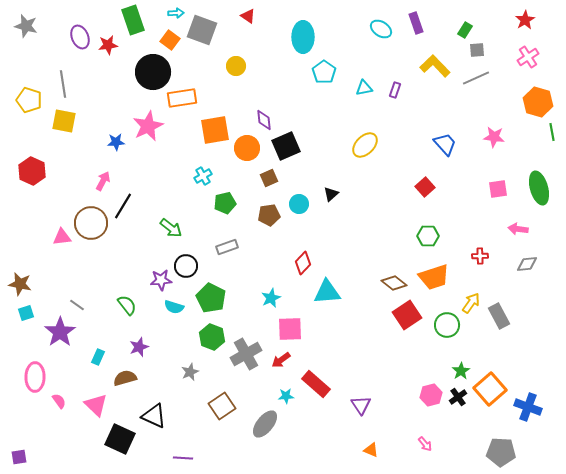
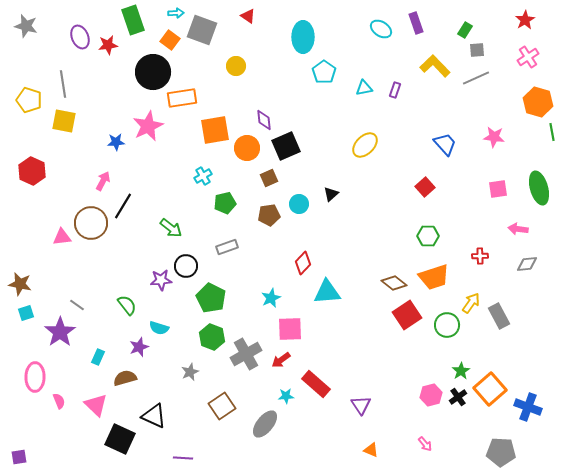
cyan semicircle at (174, 307): moved 15 px left, 21 px down
pink semicircle at (59, 401): rotated 14 degrees clockwise
